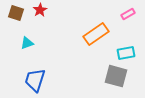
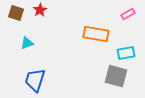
orange rectangle: rotated 45 degrees clockwise
